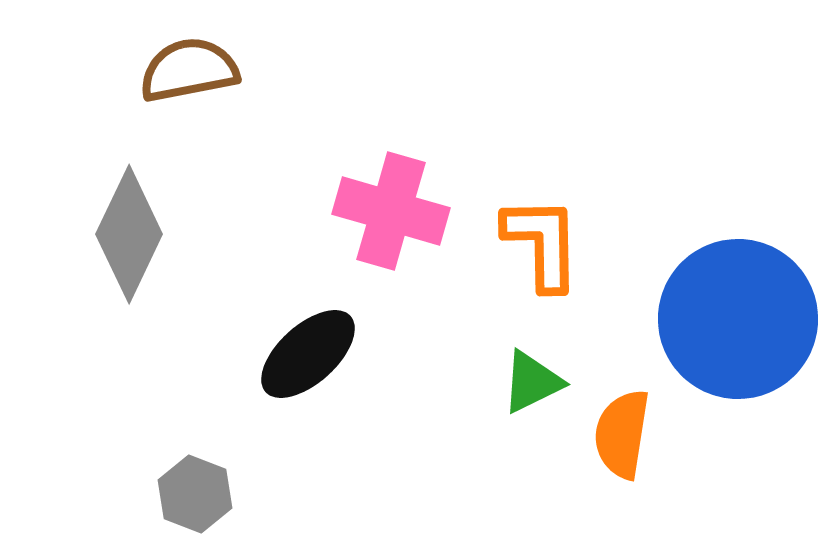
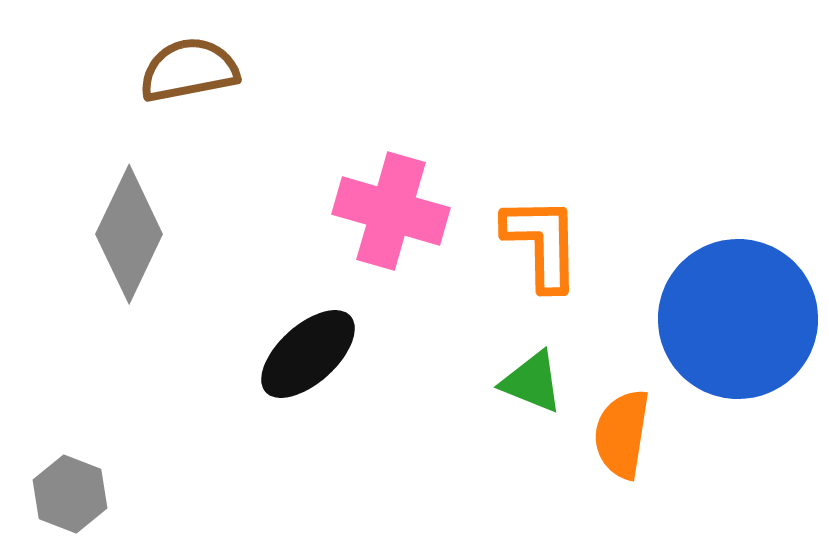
green triangle: rotated 48 degrees clockwise
gray hexagon: moved 125 px left
